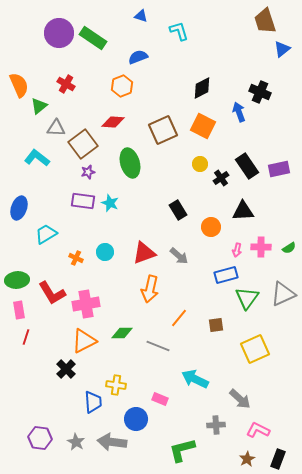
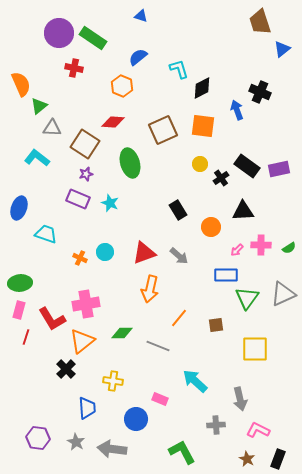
brown trapezoid at (265, 21): moved 5 px left, 1 px down
cyan L-shape at (179, 31): moved 38 px down
blue semicircle at (138, 57): rotated 18 degrees counterclockwise
red cross at (66, 84): moved 8 px right, 16 px up; rotated 18 degrees counterclockwise
orange semicircle at (19, 85): moved 2 px right, 1 px up
orange hexagon at (122, 86): rotated 15 degrees counterclockwise
blue arrow at (239, 112): moved 2 px left, 2 px up
orange square at (203, 126): rotated 20 degrees counterclockwise
gray triangle at (56, 128): moved 4 px left
brown square at (83, 144): moved 2 px right; rotated 20 degrees counterclockwise
black rectangle at (247, 166): rotated 20 degrees counterclockwise
purple star at (88, 172): moved 2 px left, 2 px down
purple rectangle at (83, 201): moved 5 px left, 2 px up; rotated 15 degrees clockwise
cyan trapezoid at (46, 234): rotated 50 degrees clockwise
pink cross at (261, 247): moved 2 px up
pink arrow at (237, 250): rotated 32 degrees clockwise
orange cross at (76, 258): moved 4 px right
blue rectangle at (226, 275): rotated 15 degrees clockwise
green ellipse at (17, 280): moved 3 px right, 3 px down
red L-shape at (52, 293): moved 26 px down
pink rectangle at (19, 310): rotated 24 degrees clockwise
orange triangle at (84, 341): moved 2 px left; rotated 12 degrees counterclockwise
yellow square at (255, 349): rotated 24 degrees clockwise
cyan arrow at (195, 379): moved 2 px down; rotated 16 degrees clockwise
yellow cross at (116, 385): moved 3 px left, 4 px up
gray arrow at (240, 399): rotated 35 degrees clockwise
blue trapezoid at (93, 402): moved 6 px left, 6 px down
purple hexagon at (40, 438): moved 2 px left
gray arrow at (112, 442): moved 7 px down
green L-shape at (182, 450): moved 2 px down; rotated 76 degrees clockwise
brown star at (247, 459): rotated 14 degrees counterclockwise
